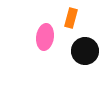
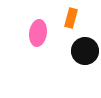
pink ellipse: moved 7 px left, 4 px up
